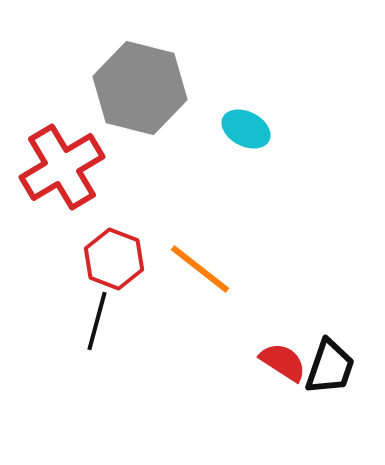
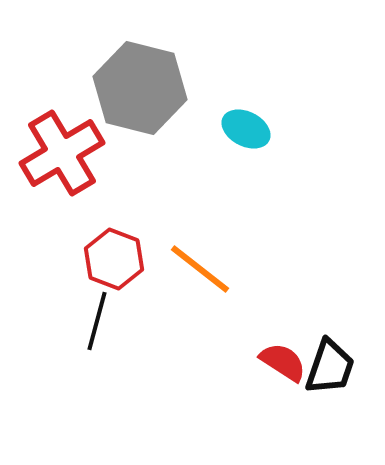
red cross: moved 14 px up
